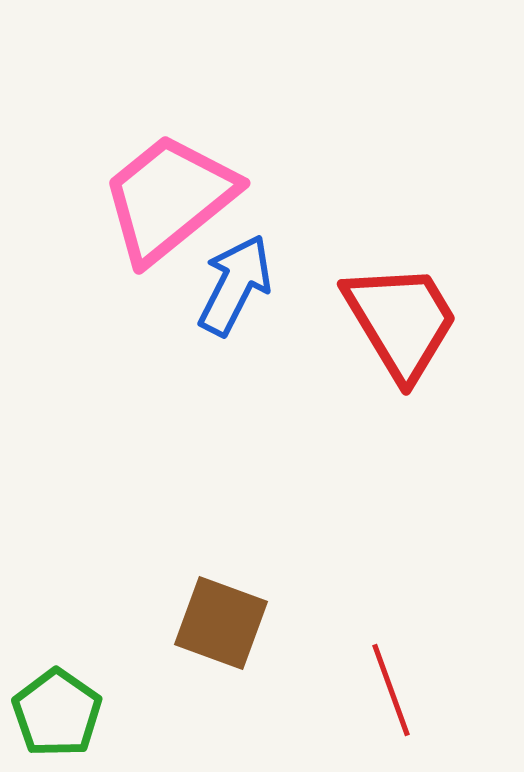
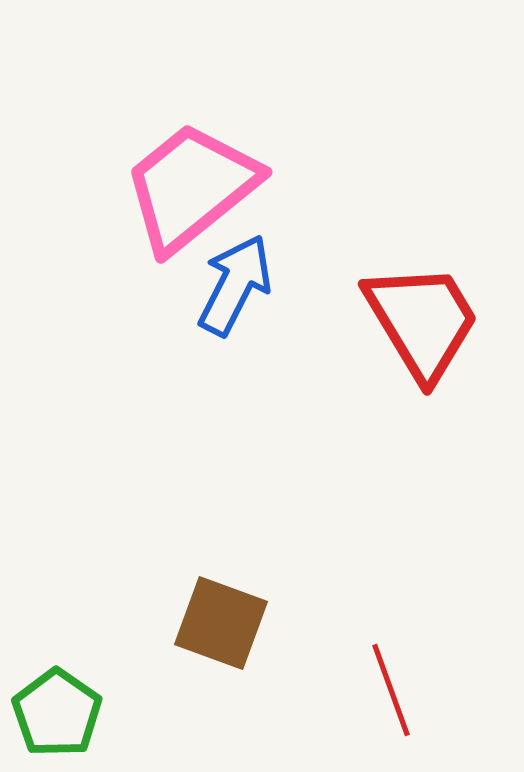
pink trapezoid: moved 22 px right, 11 px up
red trapezoid: moved 21 px right
